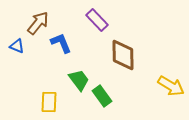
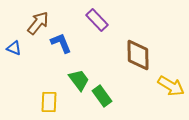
blue triangle: moved 3 px left, 2 px down
brown diamond: moved 15 px right
